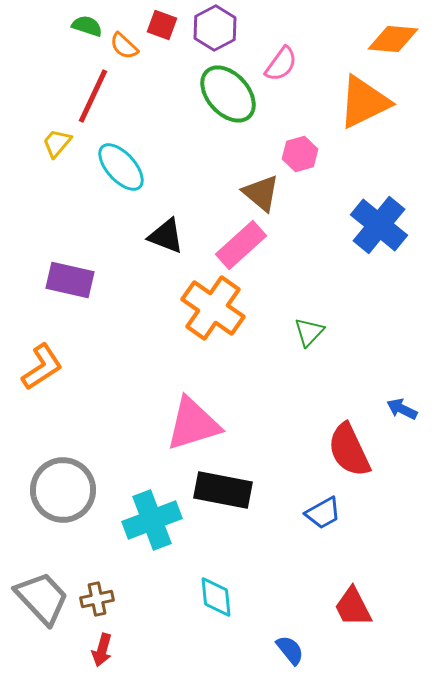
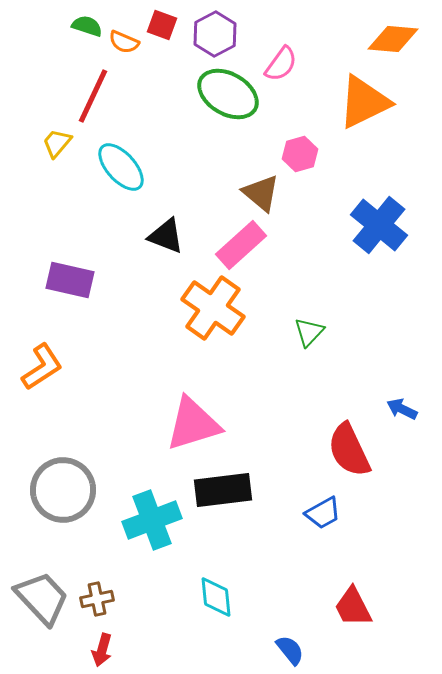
purple hexagon: moved 6 px down
orange semicircle: moved 4 px up; rotated 20 degrees counterclockwise
green ellipse: rotated 18 degrees counterclockwise
black rectangle: rotated 18 degrees counterclockwise
